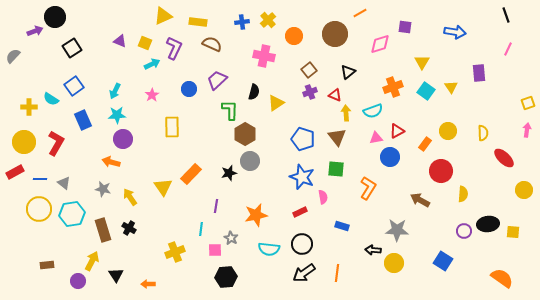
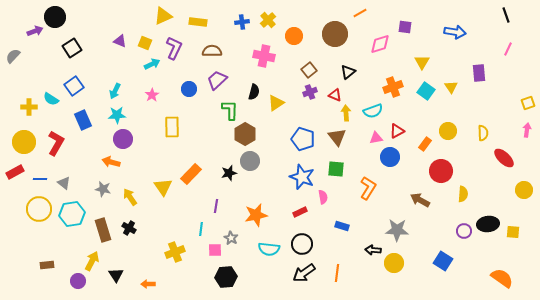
brown semicircle at (212, 44): moved 7 px down; rotated 24 degrees counterclockwise
